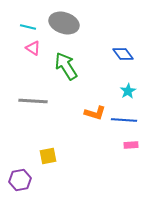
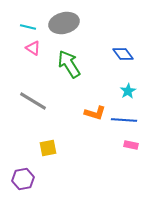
gray ellipse: rotated 32 degrees counterclockwise
green arrow: moved 3 px right, 2 px up
gray line: rotated 28 degrees clockwise
pink rectangle: rotated 16 degrees clockwise
yellow square: moved 8 px up
purple hexagon: moved 3 px right, 1 px up
